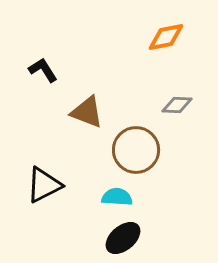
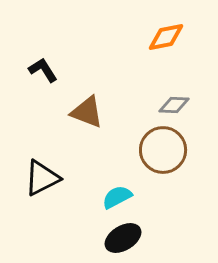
gray diamond: moved 3 px left
brown circle: moved 27 px right
black triangle: moved 2 px left, 7 px up
cyan semicircle: rotated 32 degrees counterclockwise
black ellipse: rotated 9 degrees clockwise
